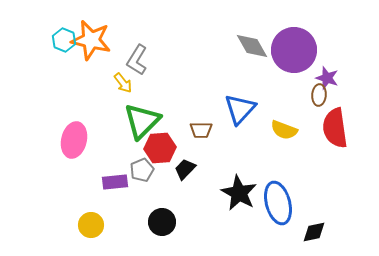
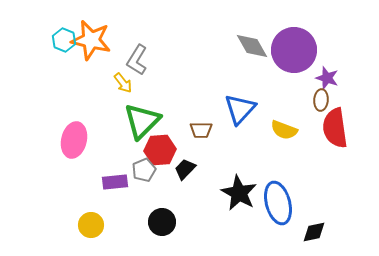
brown ellipse: moved 2 px right, 5 px down
red hexagon: moved 2 px down
gray pentagon: moved 2 px right
